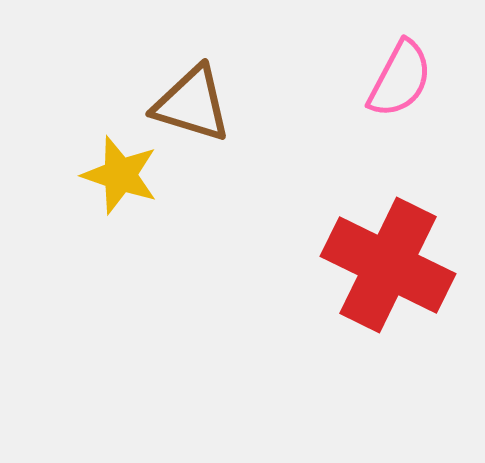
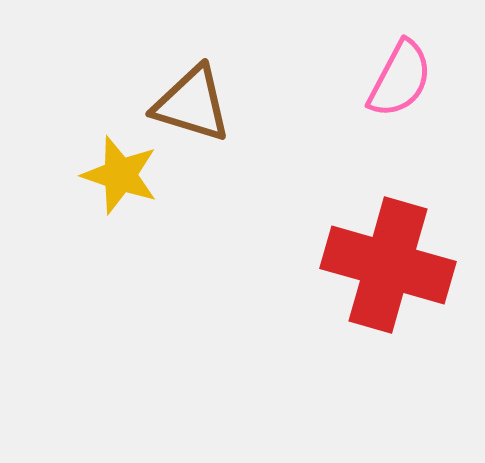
red cross: rotated 10 degrees counterclockwise
